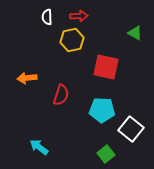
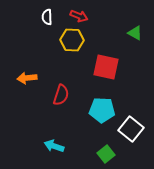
red arrow: rotated 24 degrees clockwise
yellow hexagon: rotated 15 degrees clockwise
cyan arrow: moved 15 px right, 1 px up; rotated 18 degrees counterclockwise
